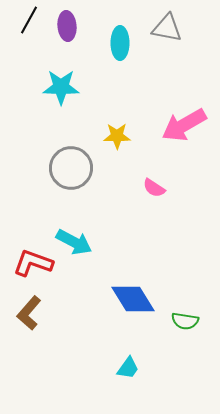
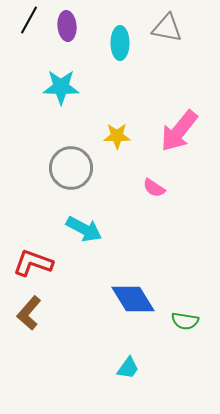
pink arrow: moved 5 px left, 6 px down; rotated 21 degrees counterclockwise
cyan arrow: moved 10 px right, 13 px up
